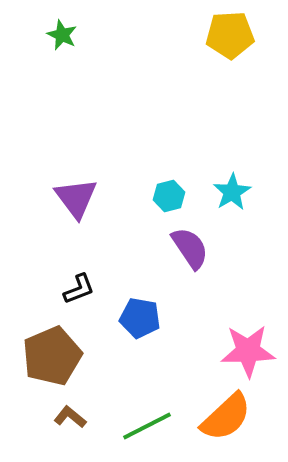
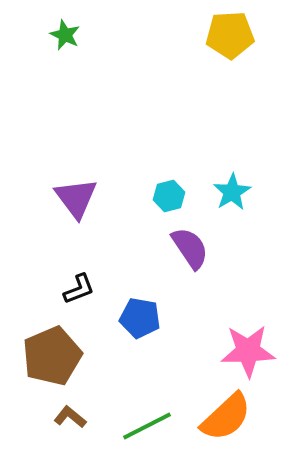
green star: moved 3 px right
